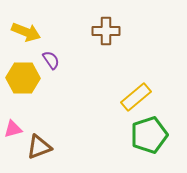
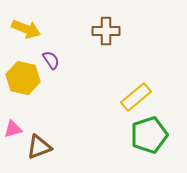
yellow arrow: moved 3 px up
yellow hexagon: rotated 12 degrees clockwise
